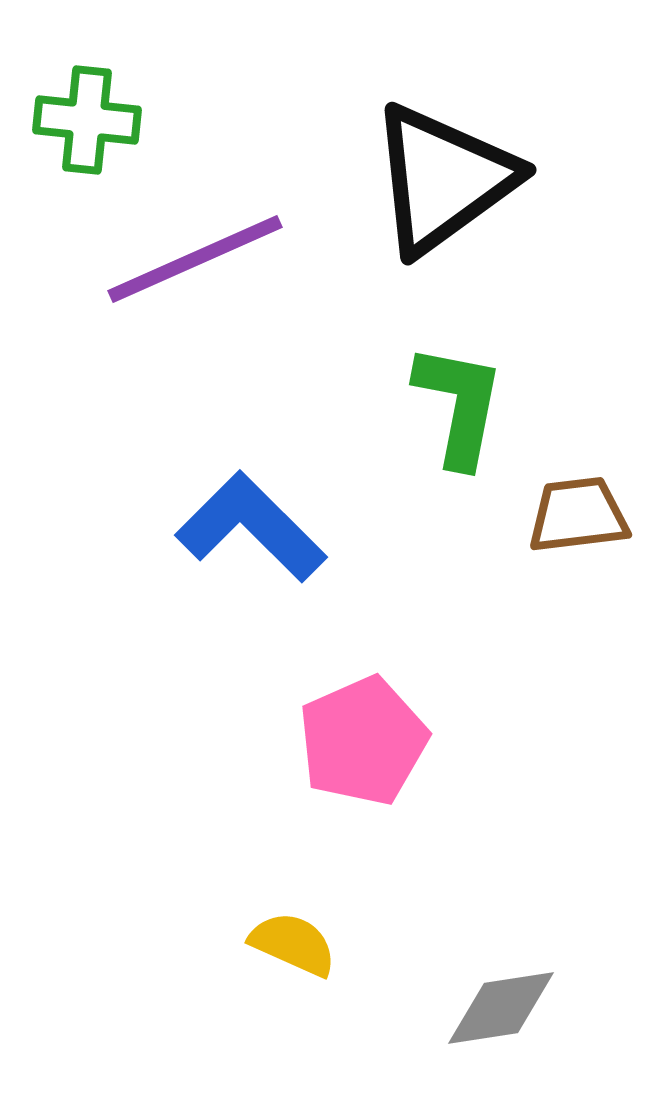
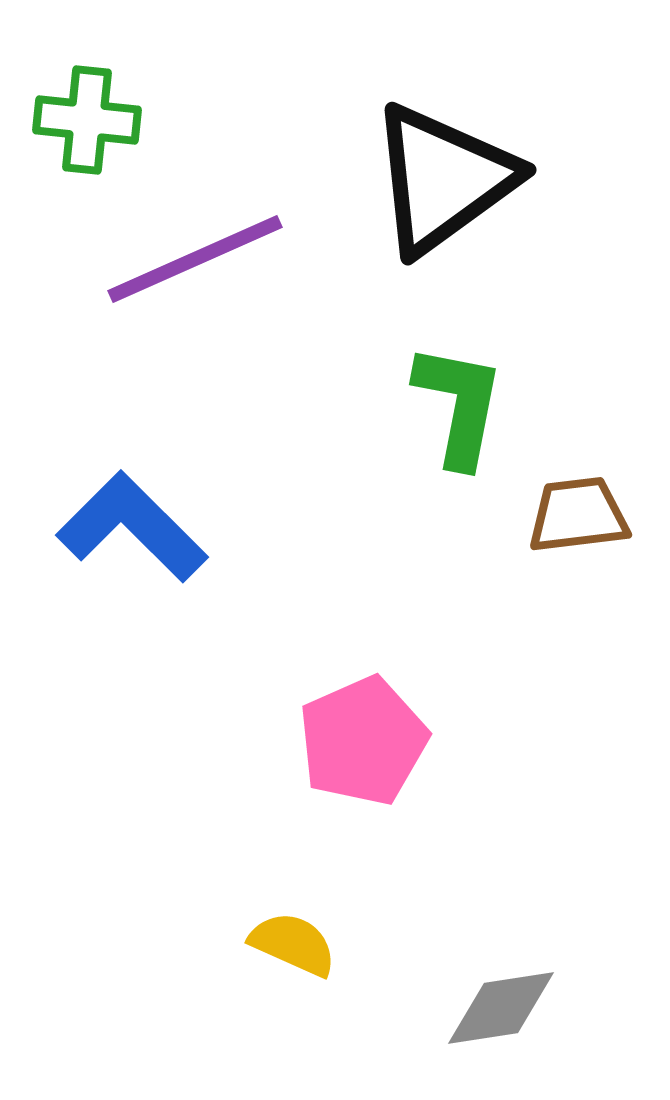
blue L-shape: moved 119 px left
